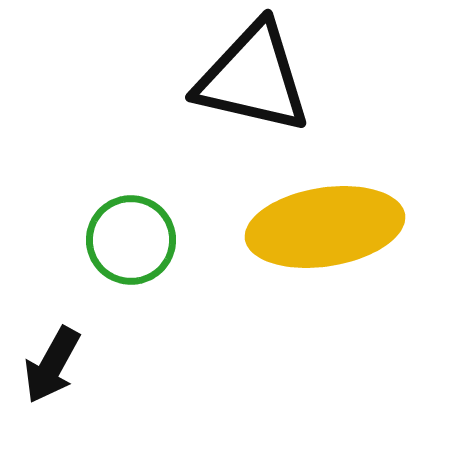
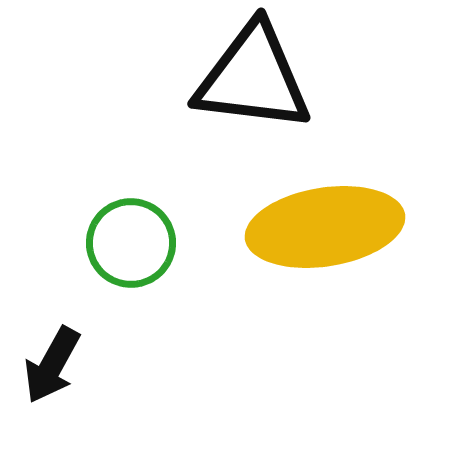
black triangle: rotated 6 degrees counterclockwise
green circle: moved 3 px down
